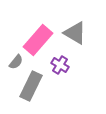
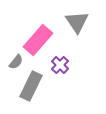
gray triangle: moved 2 px right, 11 px up; rotated 25 degrees clockwise
purple cross: rotated 12 degrees clockwise
